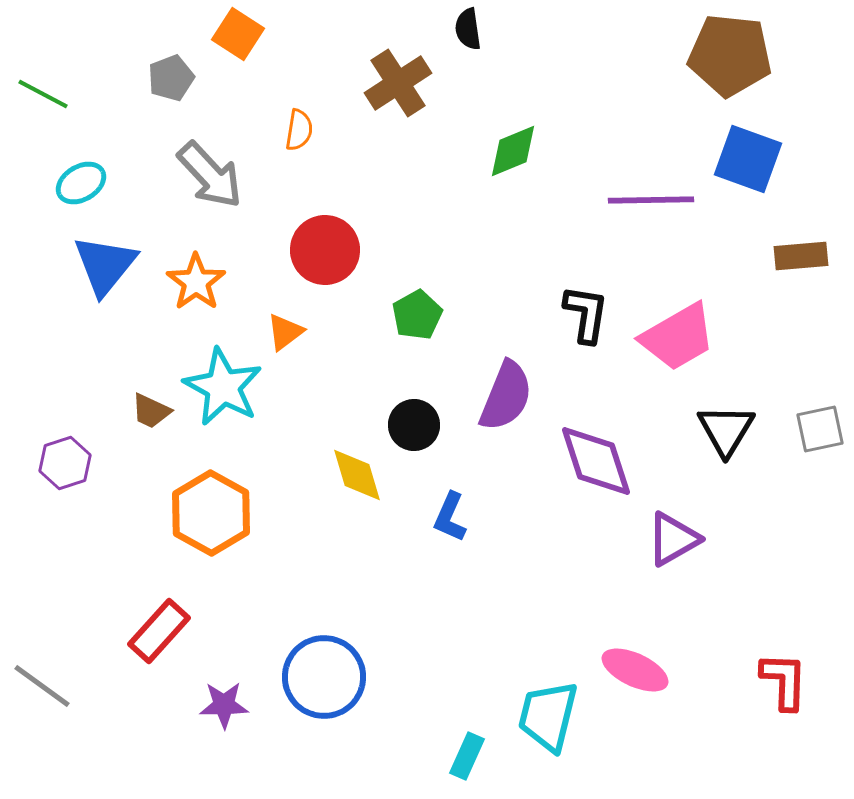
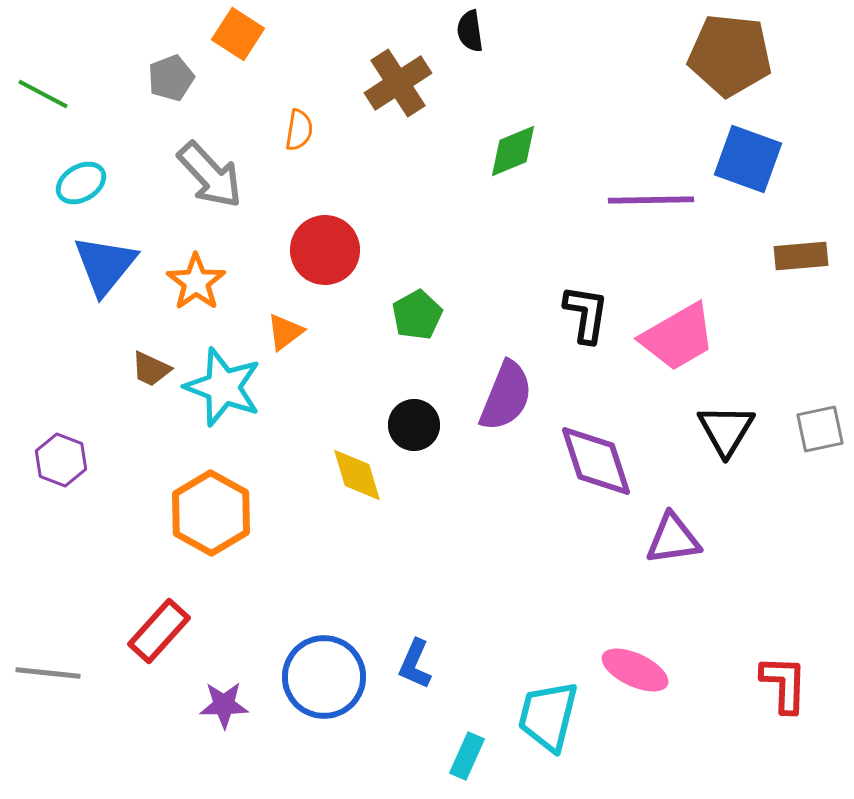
black semicircle: moved 2 px right, 2 px down
cyan star: rotated 8 degrees counterclockwise
brown trapezoid: moved 42 px up
purple hexagon: moved 4 px left, 3 px up; rotated 21 degrees counterclockwise
blue L-shape: moved 35 px left, 147 px down
purple triangle: rotated 22 degrees clockwise
red L-shape: moved 3 px down
gray line: moved 6 px right, 13 px up; rotated 30 degrees counterclockwise
